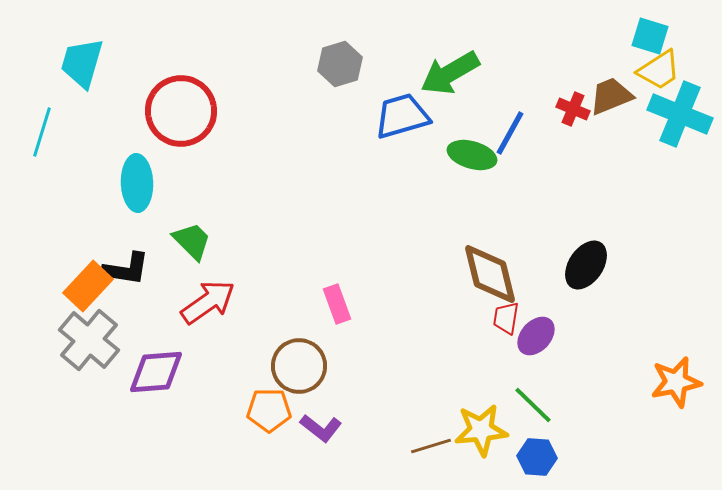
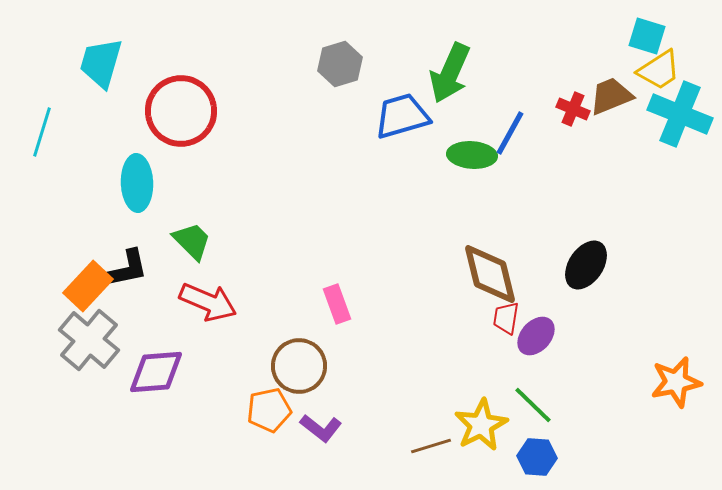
cyan square: moved 3 px left
cyan trapezoid: moved 19 px right
green arrow: rotated 36 degrees counterclockwise
green ellipse: rotated 12 degrees counterclockwise
black L-shape: rotated 21 degrees counterclockwise
red arrow: rotated 58 degrees clockwise
orange pentagon: rotated 12 degrees counterclockwise
yellow star: moved 5 px up; rotated 22 degrees counterclockwise
